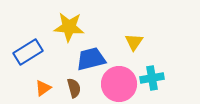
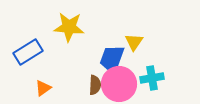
blue trapezoid: moved 21 px right; rotated 56 degrees counterclockwise
brown semicircle: moved 21 px right, 3 px up; rotated 18 degrees clockwise
